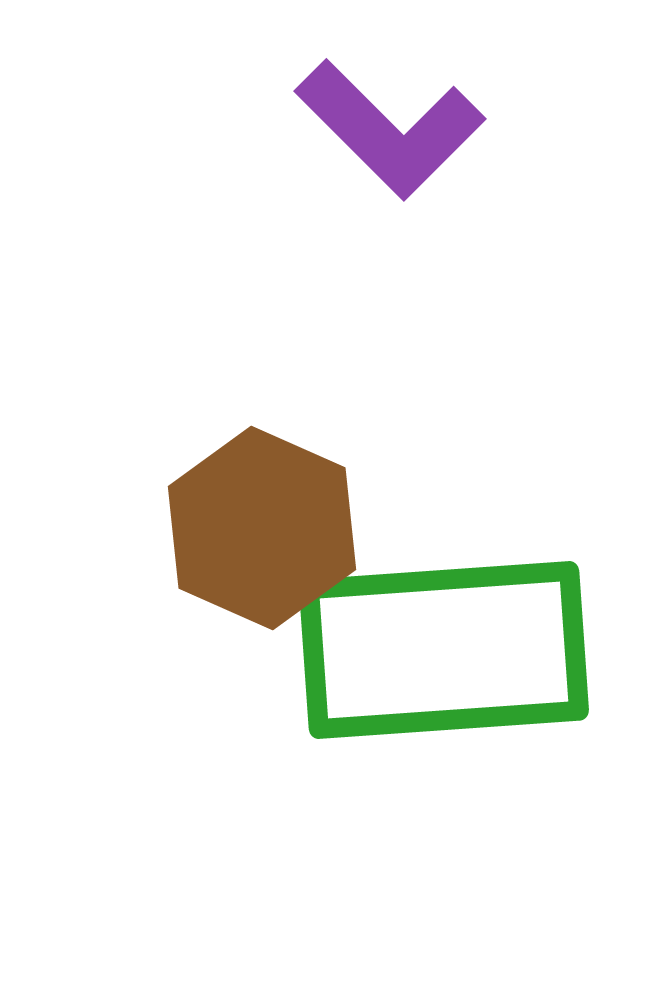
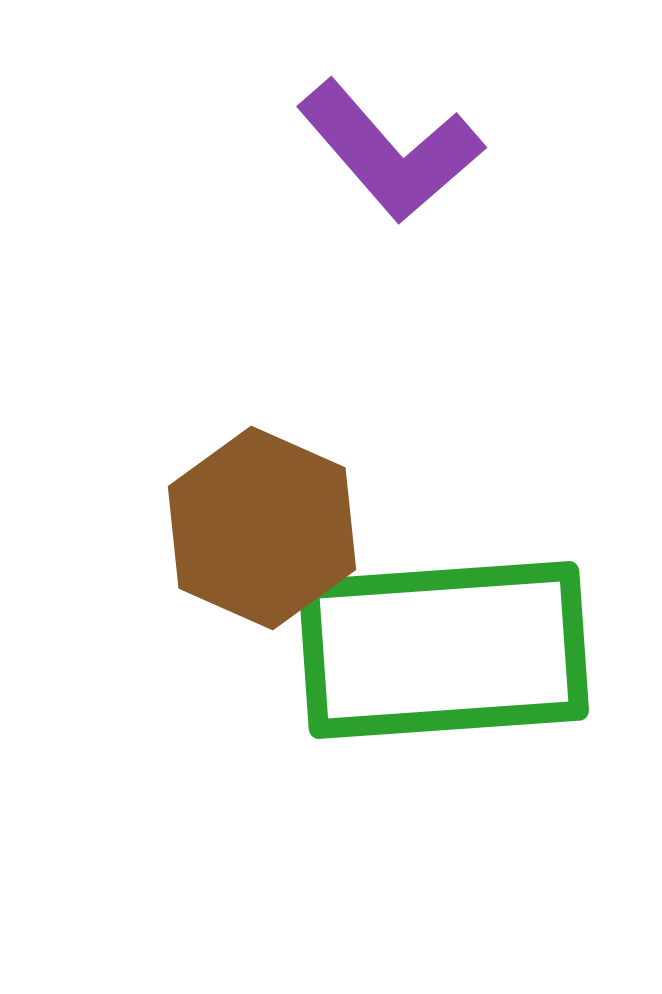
purple L-shape: moved 22 px down; rotated 4 degrees clockwise
